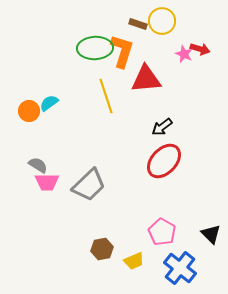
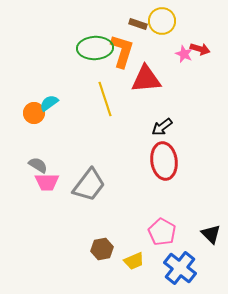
yellow line: moved 1 px left, 3 px down
orange circle: moved 5 px right, 2 px down
red ellipse: rotated 51 degrees counterclockwise
gray trapezoid: rotated 9 degrees counterclockwise
